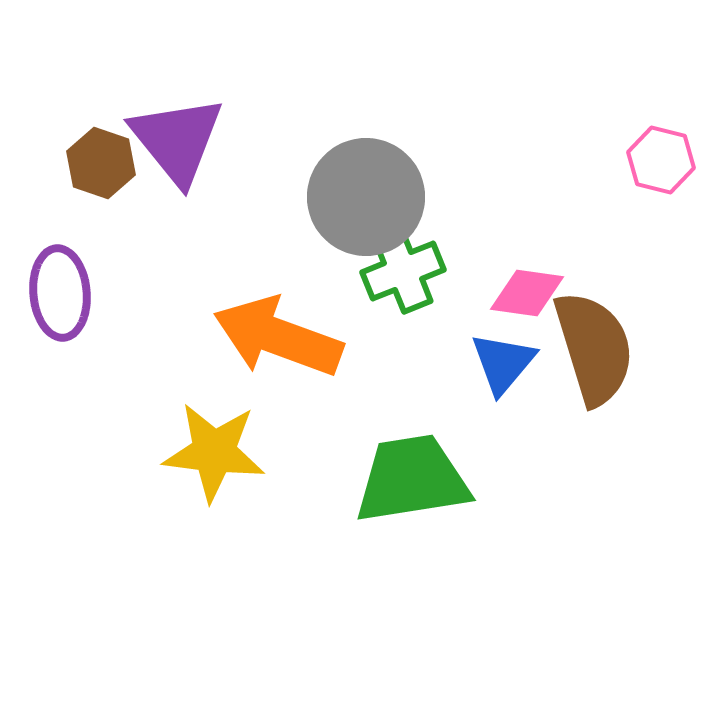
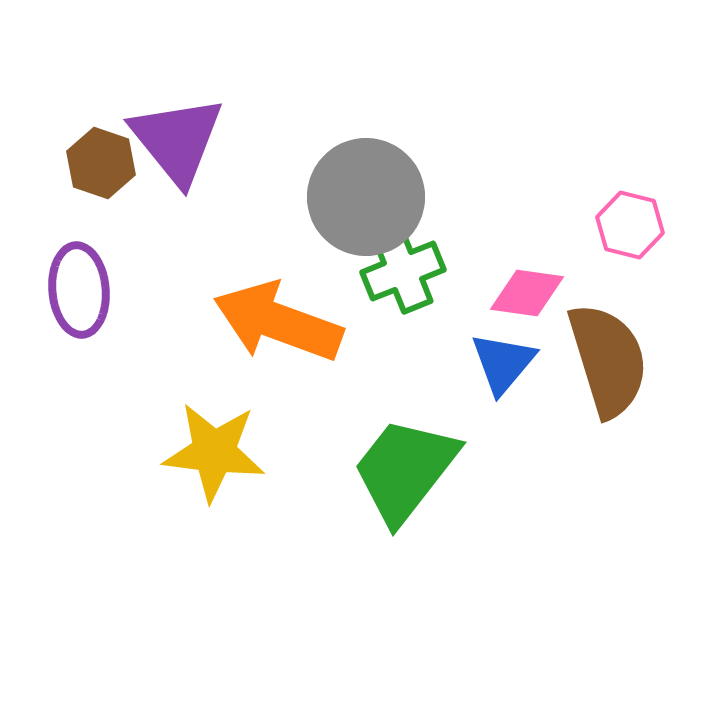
pink hexagon: moved 31 px left, 65 px down
purple ellipse: moved 19 px right, 3 px up
orange arrow: moved 15 px up
brown semicircle: moved 14 px right, 12 px down
green trapezoid: moved 7 px left, 9 px up; rotated 43 degrees counterclockwise
